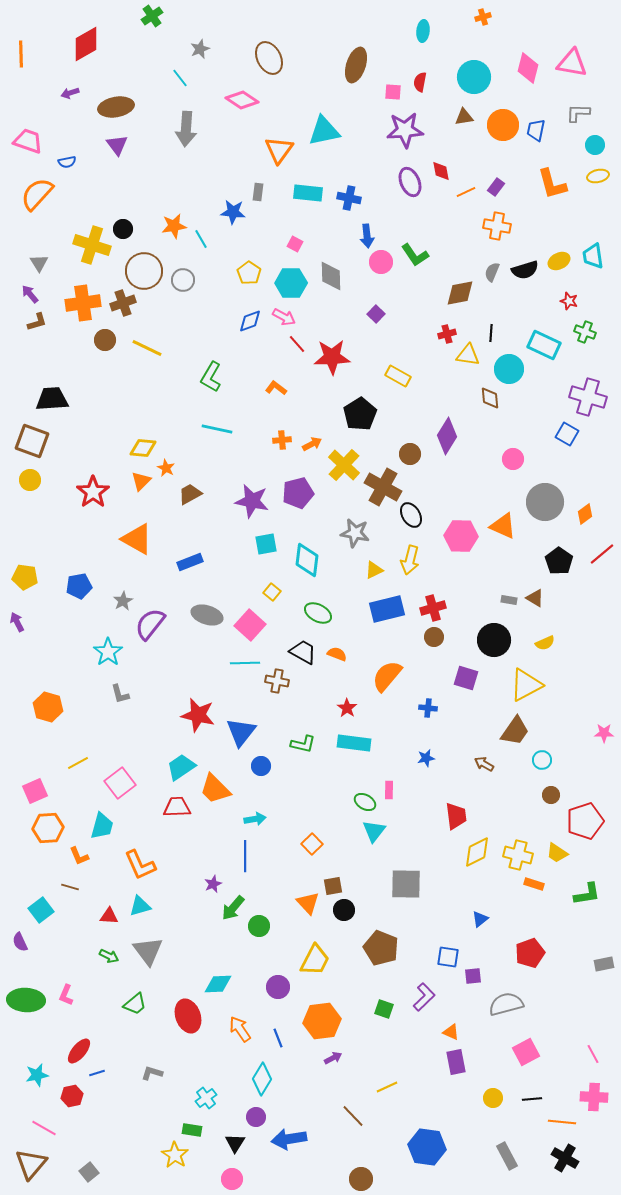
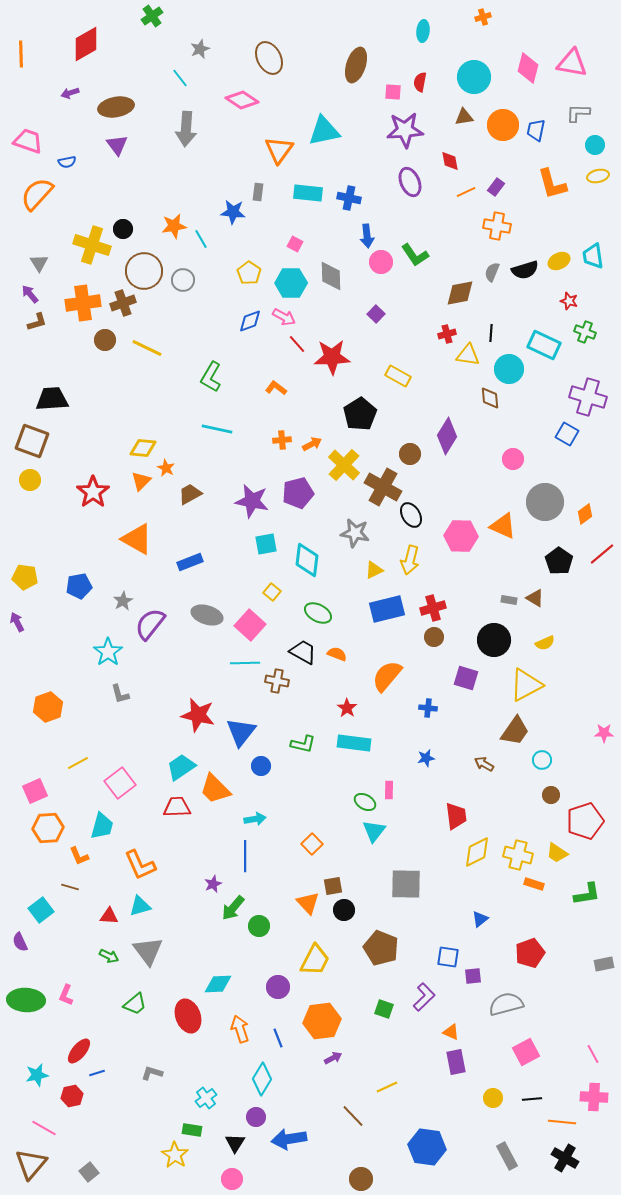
red diamond at (441, 171): moved 9 px right, 10 px up
orange hexagon at (48, 707): rotated 24 degrees clockwise
orange arrow at (240, 1029): rotated 16 degrees clockwise
